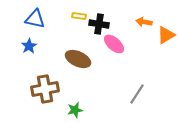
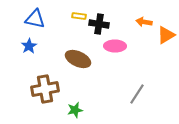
pink ellipse: moved 1 px right, 2 px down; rotated 40 degrees counterclockwise
